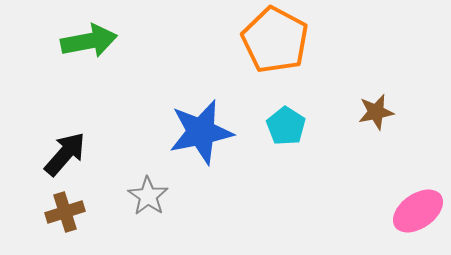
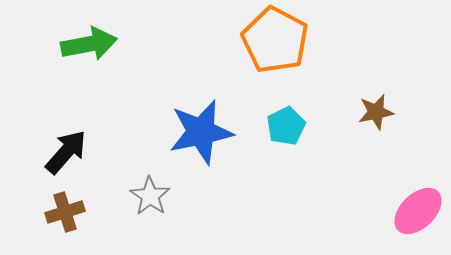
green arrow: moved 3 px down
cyan pentagon: rotated 12 degrees clockwise
black arrow: moved 1 px right, 2 px up
gray star: moved 2 px right
pink ellipse: rotated 9 degrees counterclockwise
